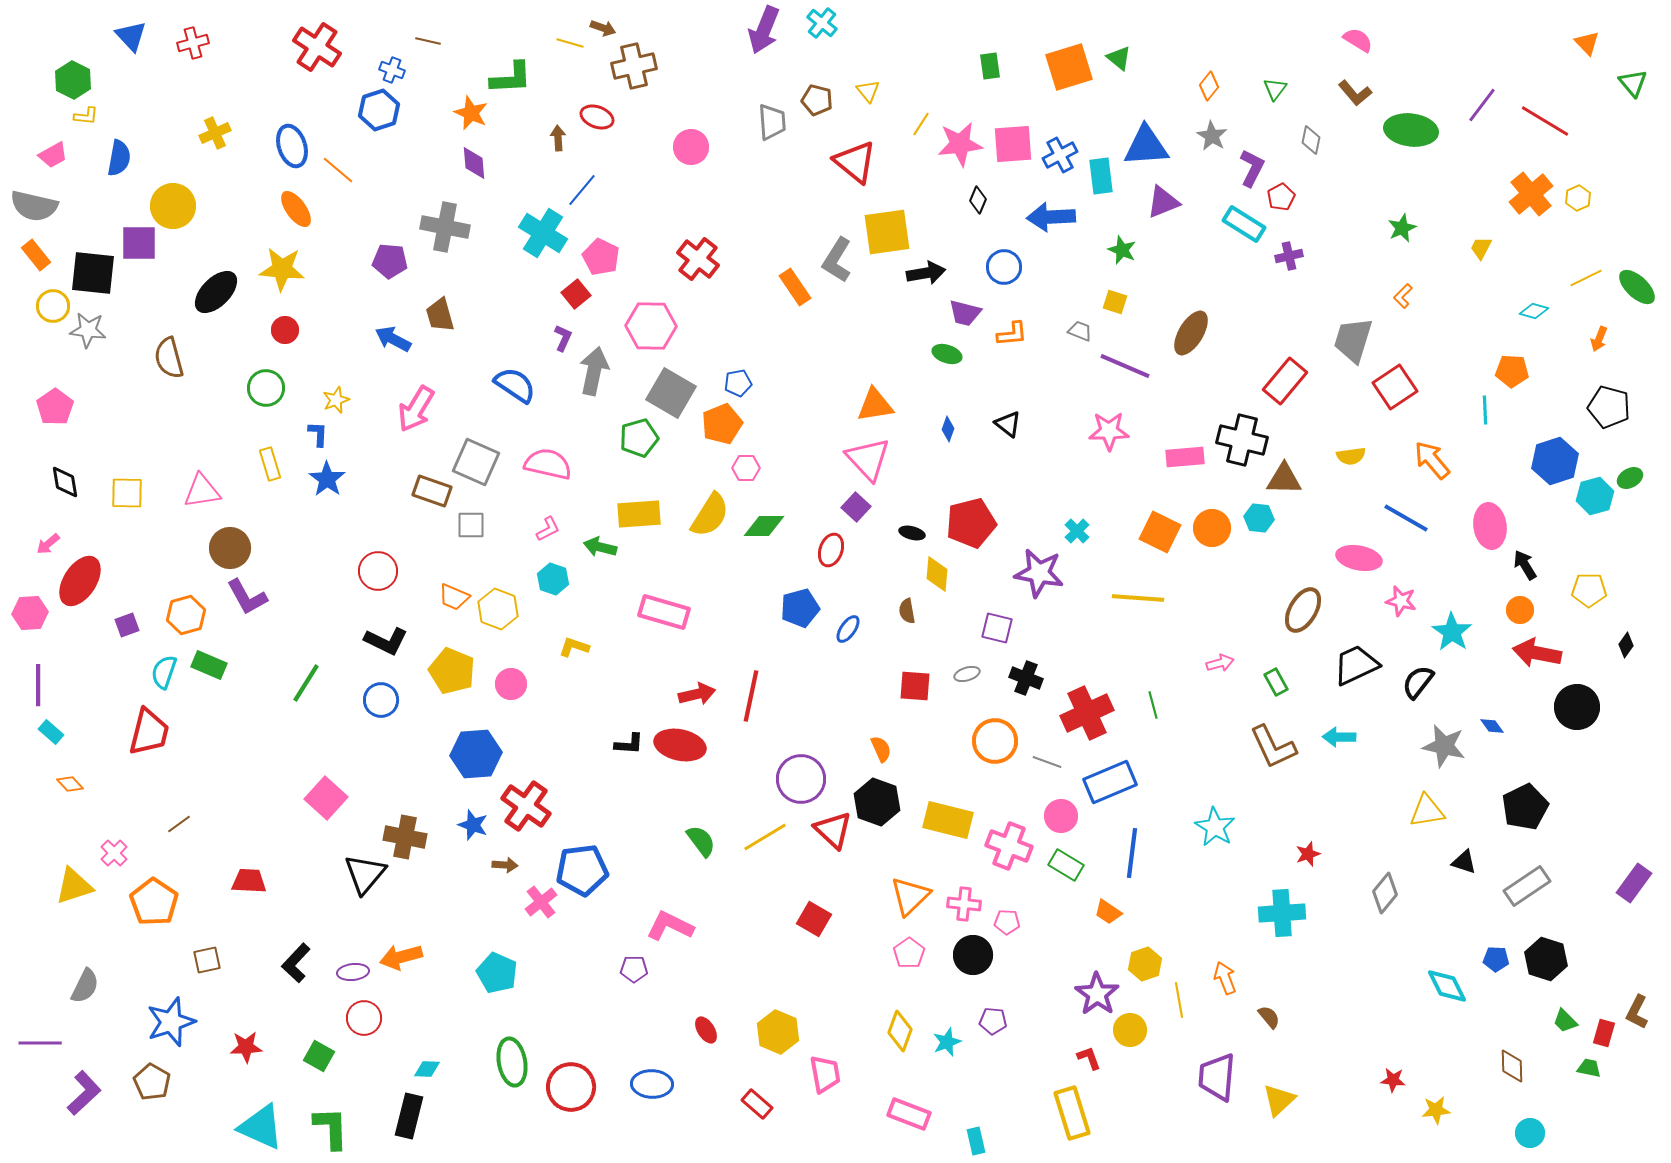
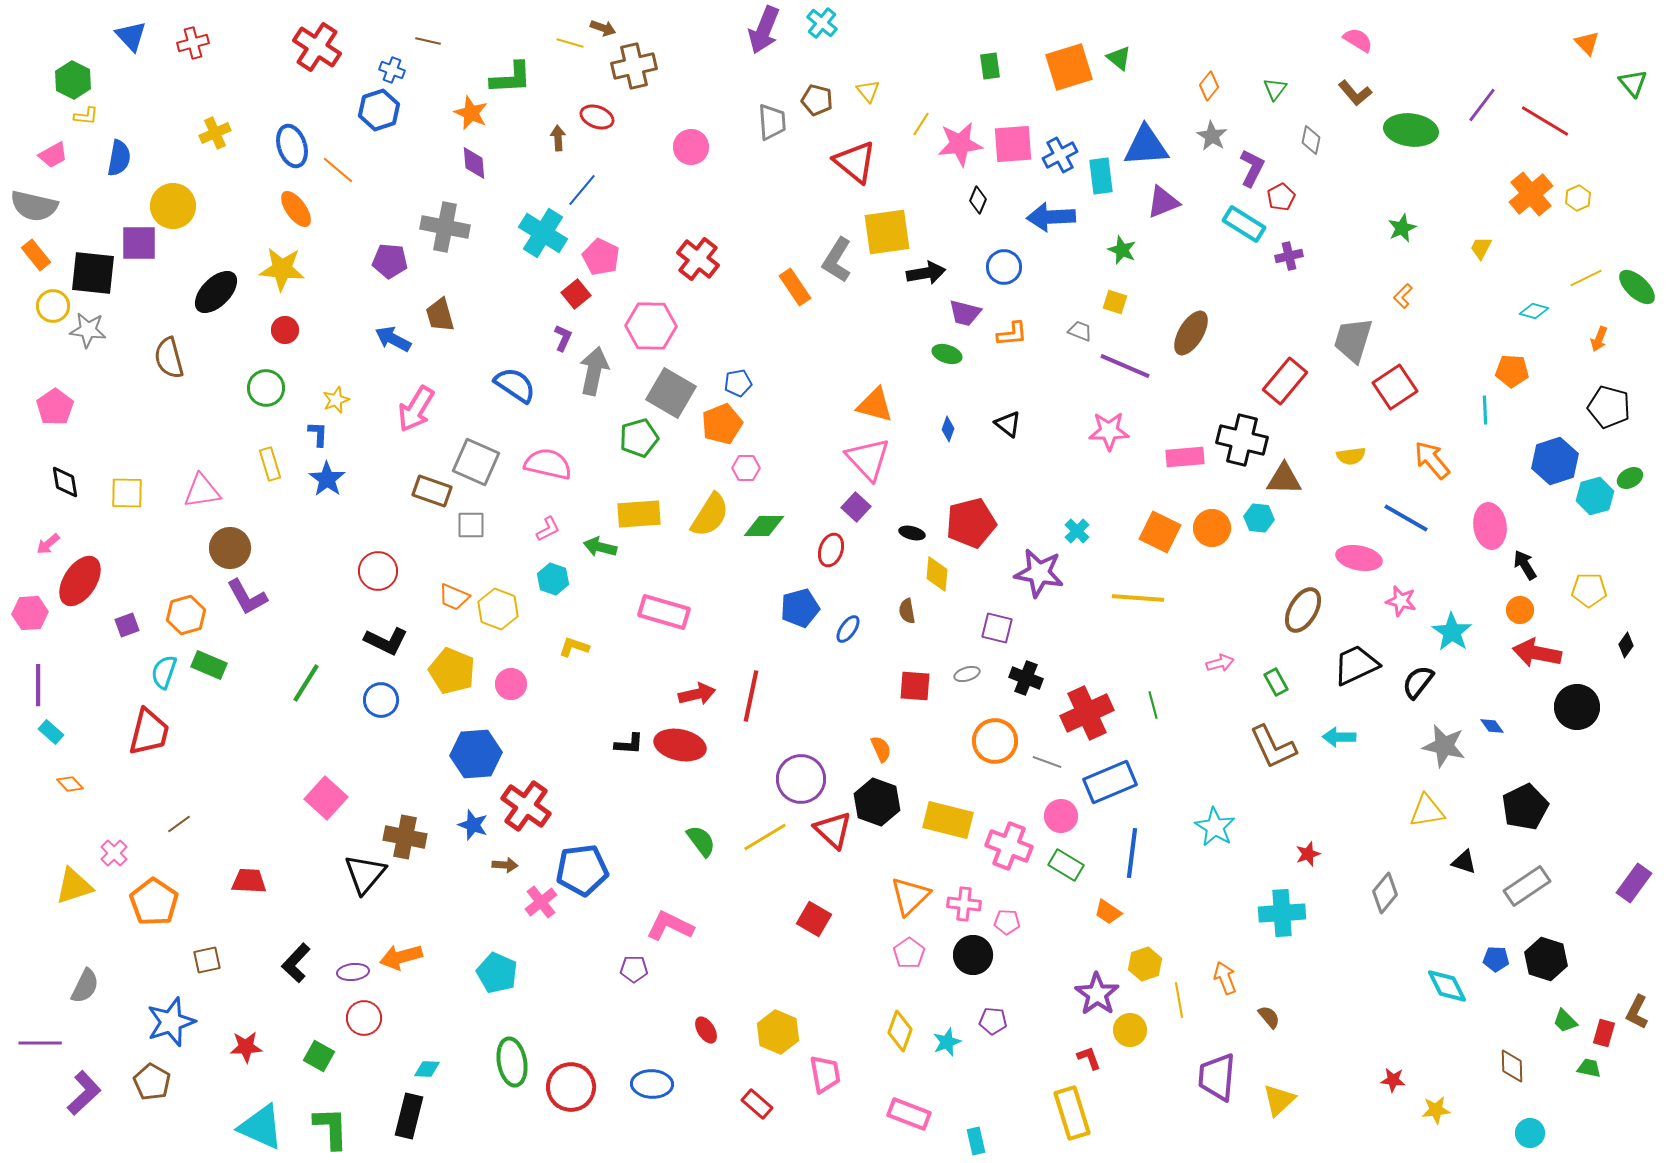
orange triangle at (875, 405): rotated 24 degrees clockwise
